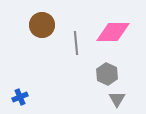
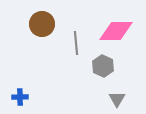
brown circle: moved 1 px up
pink diamond: moved 3 px right, 1 px up
gray hexagon: moved 4 px left, 8 px up
blue cross: rotated 21 degrees clockwise
